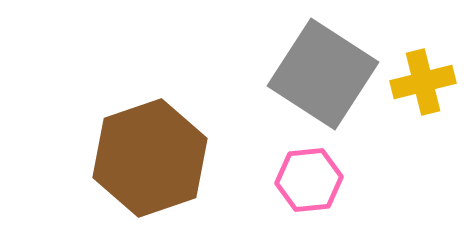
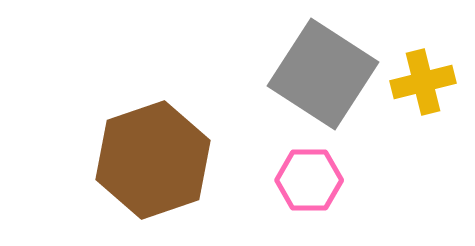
brown hexagon: moved 3 px right, 2 px down
pink hexagon: rotated 6 degrees clockwise
